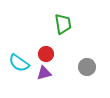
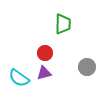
green trapezoid: rotated 10 degrees clockwise
red circle: moved 1 px left, 1 px up
cyan semicircle: moved 15 px down
